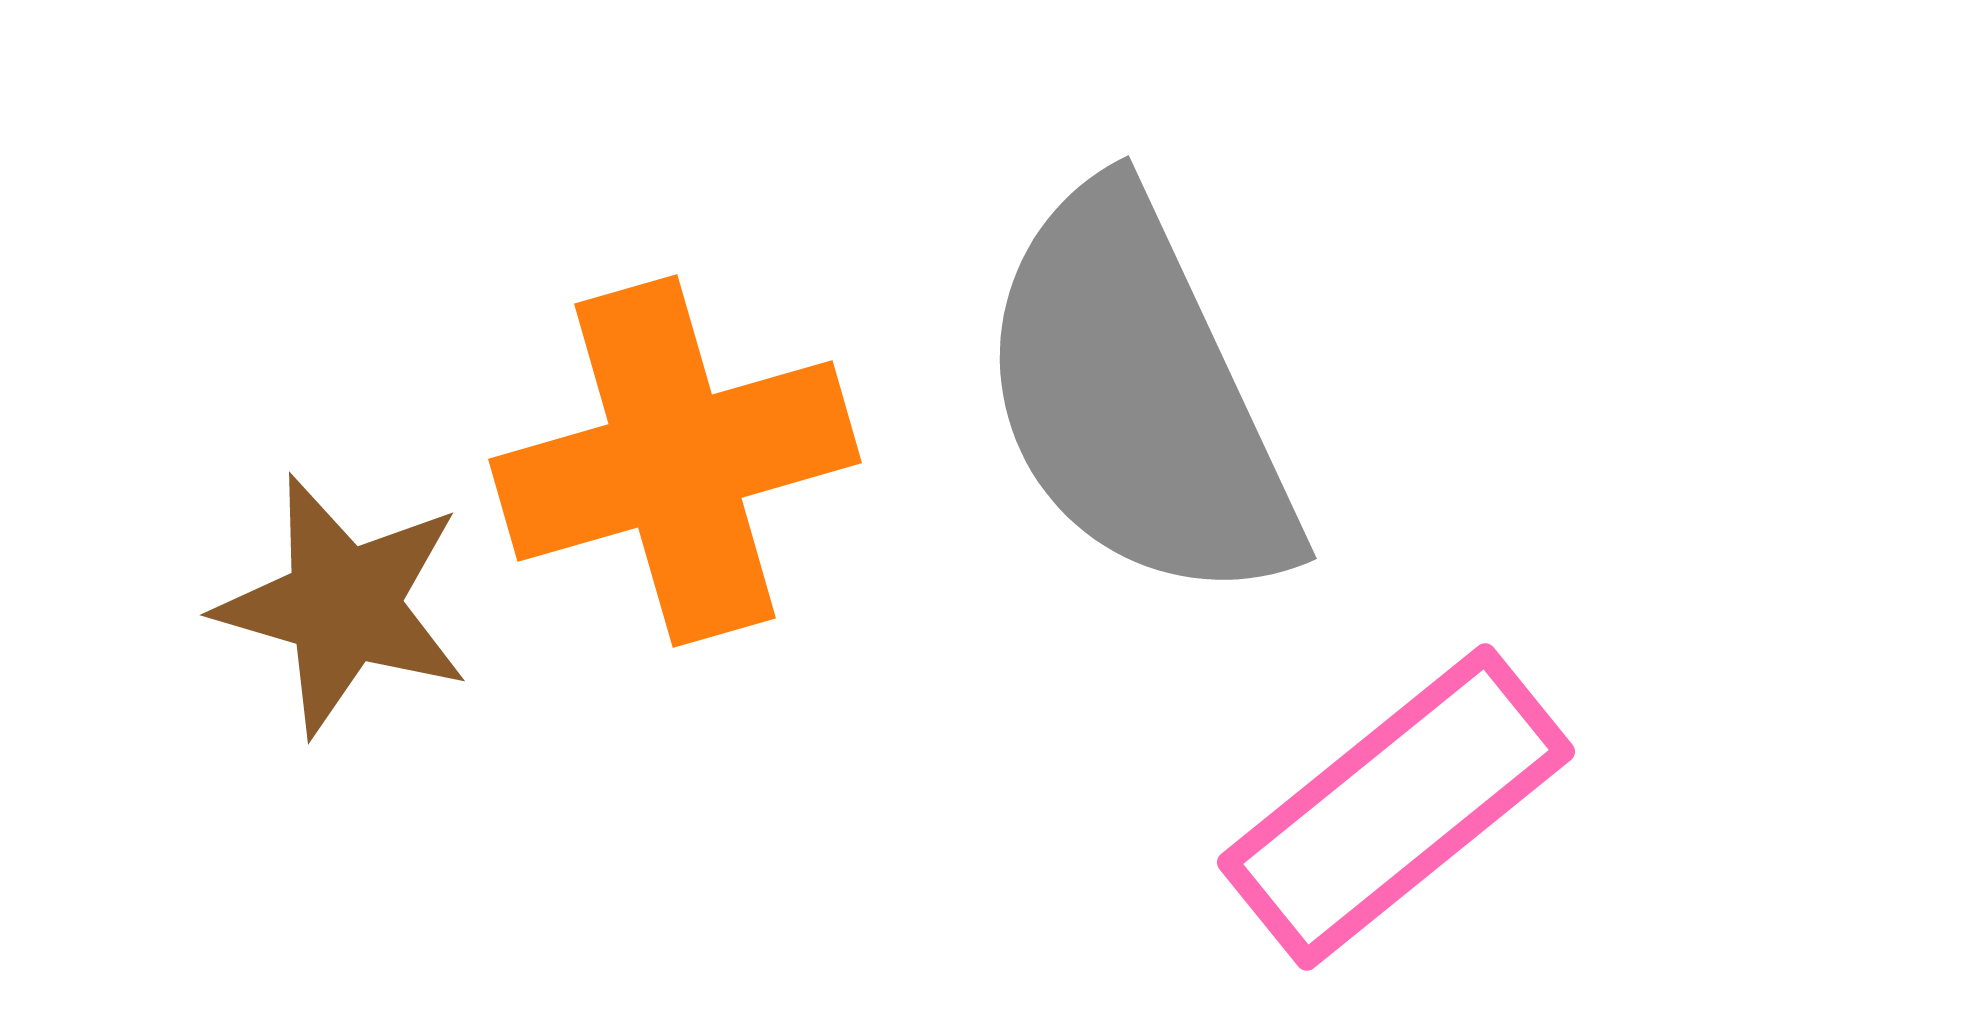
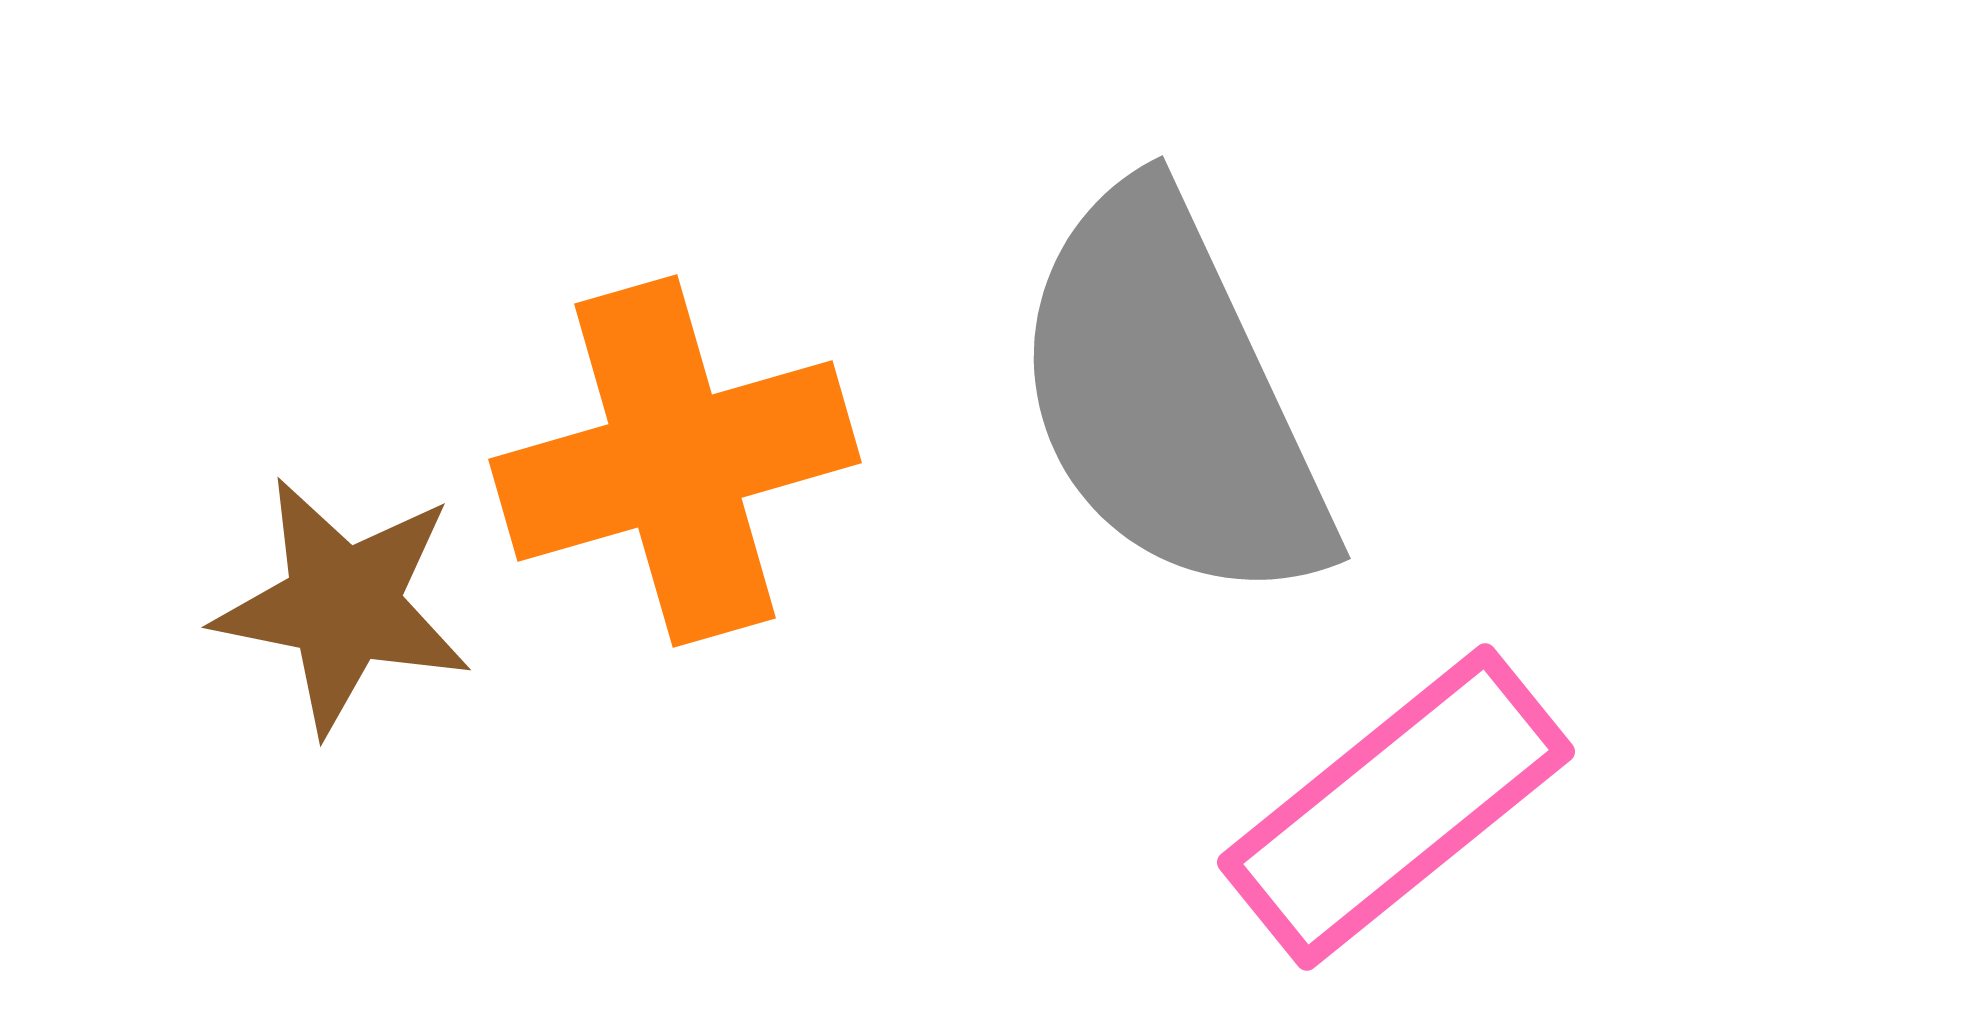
gray semicircle: moved 34 px right
brown star: rotated 5 degrees counterclockwise
